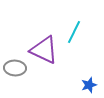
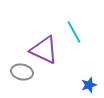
cyan line: rotated 55 degrees counterclockwise
gray ellipse: moved 7 px right, 4 px down; rotated 10 degrees clockwise
